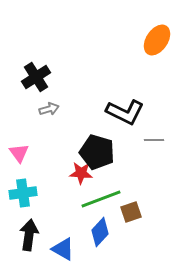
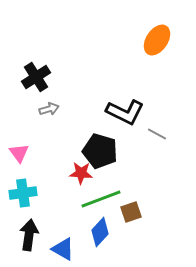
gray line: moved 3 px right, 6 px up; rotated 30 degrees clockwise
black pentagon: moved 3 px right, 1 px up
